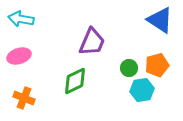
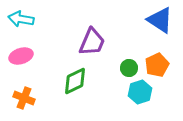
pink ellipse: moved 2 px right
orange pentagon: rotated 10 degrees counterclockwise
cyan hexagon: moved 2 px left, 2 px down; rotated 10 degrees counterclockwise
